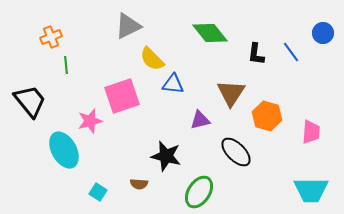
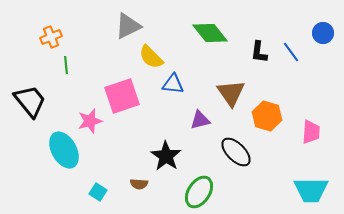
black L-shape: moved 3 px right, 2 px up
yellow semicircle: moved 1 px left, 2 px up
brown triangle: rotated 8 degrees counterclockwise
black star: rotated 20 degrees clockwise
